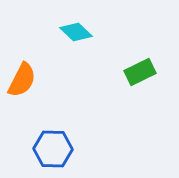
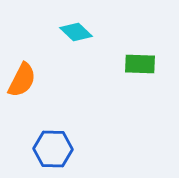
green rectangle: moved 8 px up; rotated 28 degrees clockwise
